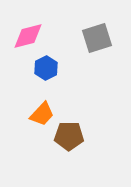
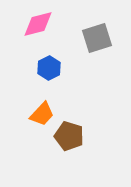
pink diamond: moved 10 px right, 12 px up
blue hexagon: moved 3 px right
brown pentagon: rotated 16 degrees clockwise
